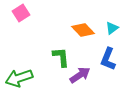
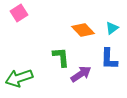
pink square: moved 2 px left
blue L-shape: moved 1 px right; rotated 20 degrees counterclockwise
purple arrow: moved 1 px right, 1 px up
